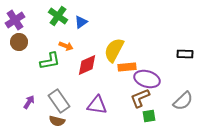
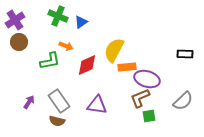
green cross: rotated 12 degrees counterclockwise
